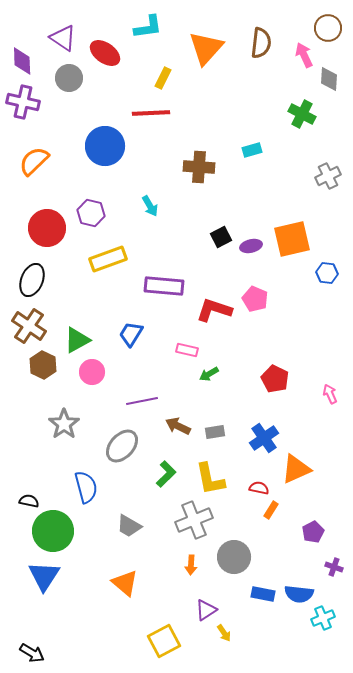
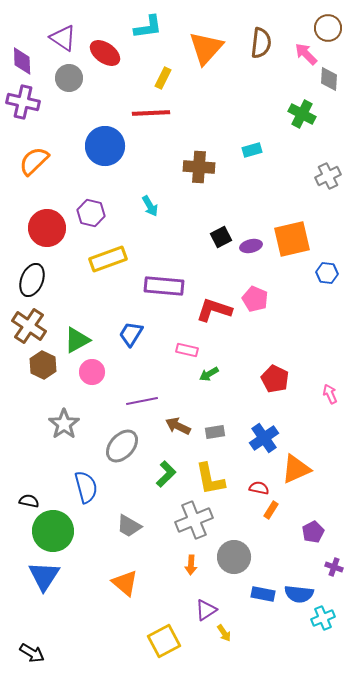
pink arrow at (304, 55): moved 2 px right, 1 px up; rotated 20 degrees counterclockwise
